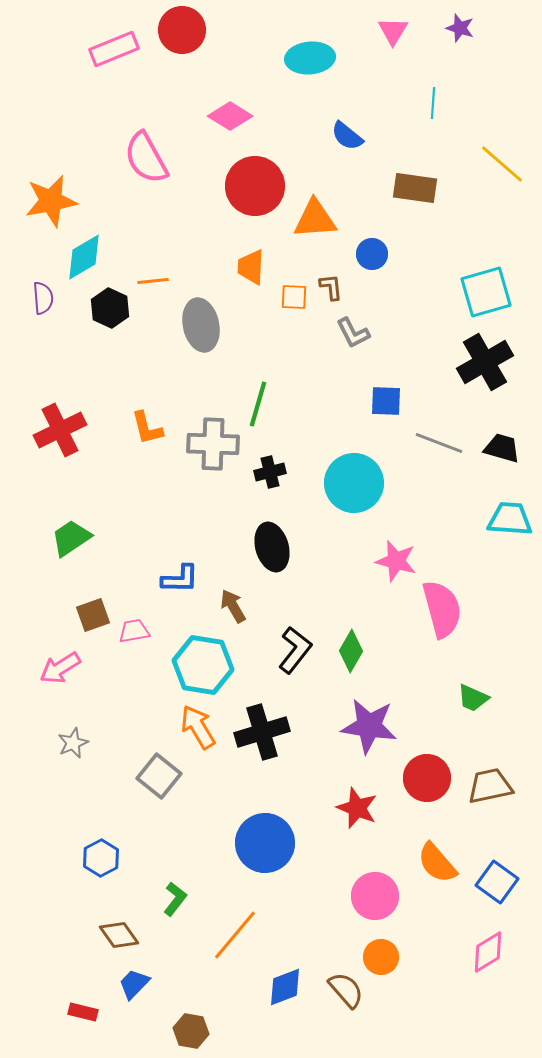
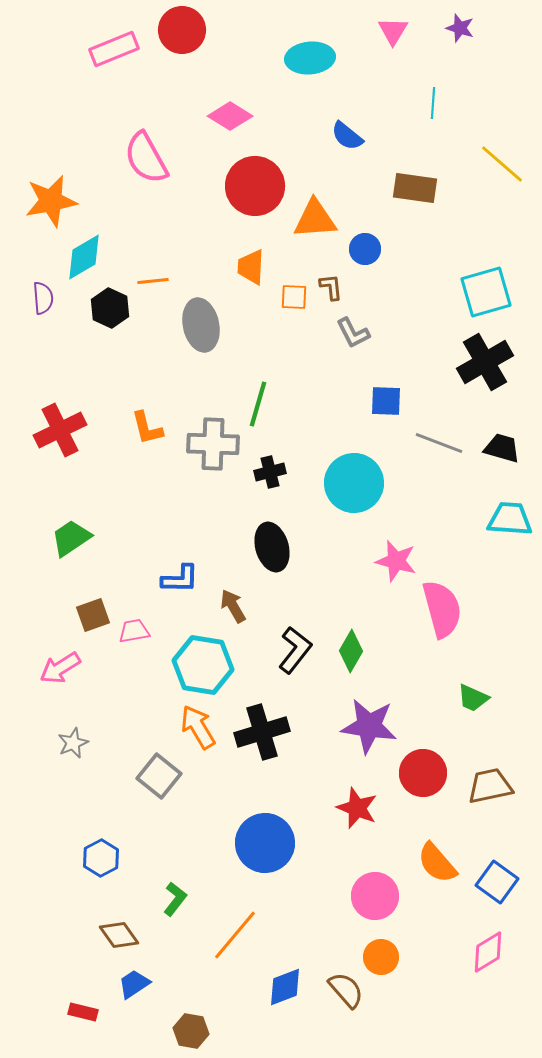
blue circle at (372, 254): moved 7 px left, 5 px up
red circle at (427, 778): moved 4 px left, 5 px up
blue trapezoid at (134, 984): rotated 12 degrees clockwise
